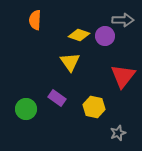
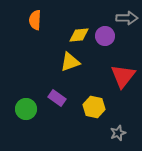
gray arrow: moved 4 px right, 2 px up
yellow diamond: rotated 25 degrees counterclockwise
yellow triangle: rotated 45 degrees clockwise
